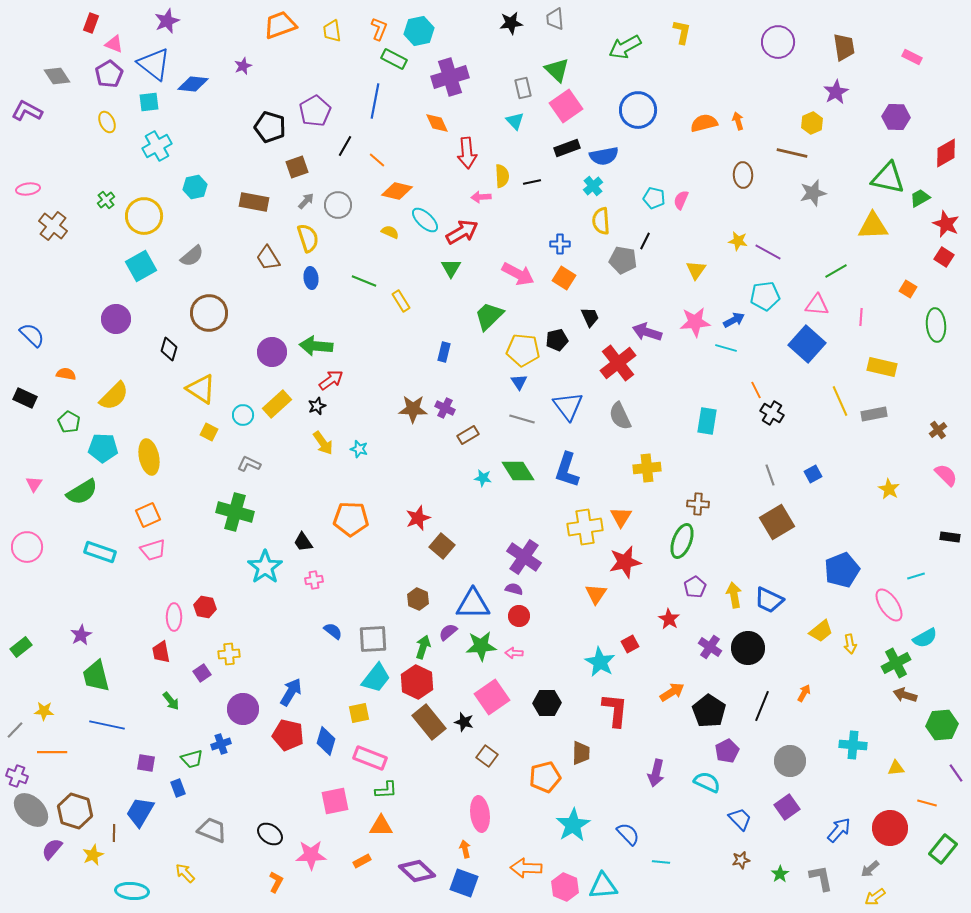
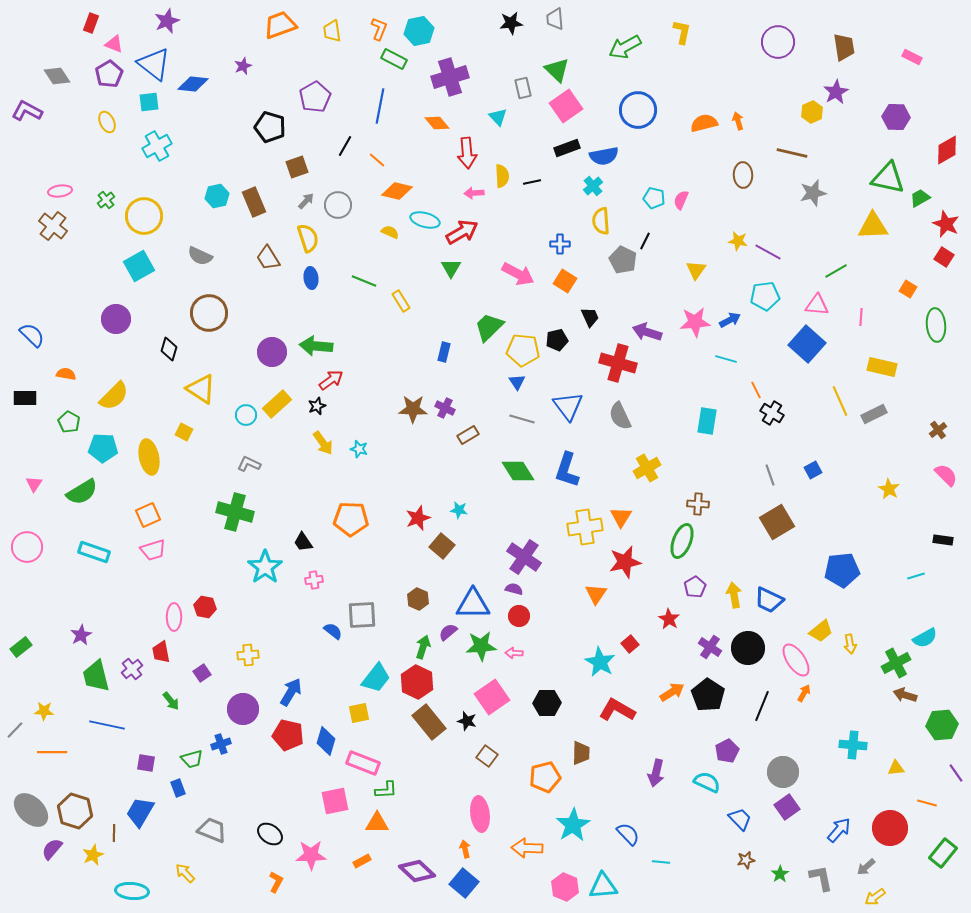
blue line at (375, 101): moved 5 px right, 5 px down
purple pentagon at (315, 111): moved 14 px up
cyan triangle at (515, 121): moved 17 px left, 4 px up
orange diamond at (437, 123): rotated 15 degrees counterclockwise
yellow hexagon at (812, 123): moved 11 px up
red diamond at (946, 153): moved 1 px right, 3 px up
cyan hexagon at (195, 187): moved 22 px right, 9 px down
pink ellipse at (28, 189): moved 32 px right, 2 px down
pink arrow at (481, 197): moved 7 px left, 4 px up
brown rectangle at (254, 202): rotated 56 degrees clockwise
cyan ellipse at (425, 220): rotated 28 degrees counterclockwise
gray semicircle at (192, 256): moved 8 px right; rotated 65 degrees clockwise
gray pentagon at (623, 260): rotated 16 degrees clockwise
cyan square at (141, 266): moved 2 px left
orange square at (564, 278): moved 1 px right, 3 px down
green trapezoid at (489, 316): moved 11 px down
blue arrow at (734, 320): moved 4 px left
cyan line at (726, 348): moved 11 px down
red cross at (618, 363): rotated 36 degrees counterclockwise
blue triangle at (519, 382): moved 2 px left
black rectangle at (25, 398): rotated 25 degrees counterclockwise
gray rectangle at (874, 414): rotated 15 degrees counterclockwise
cyan circle at (243, 415): moved 3 px right
yellow square at (209, 432): moved 25 px left
yellow cross at (647, 468): rotated 24 degrees counterclockwise
blue square at (813, 474): moved 4 px up
cyan star at (483, 478): moved 24 px left, 32 px down
black rectangle at (950, 537): moved 7 px left, 3 px down
cyan rectangle at (100, 552): moved 6 px left
blue pentagon at (842, 570): rotated 16 degrees clockwise
pink ellipse at (889, 605): moved 93 px left, 55 px down
gray square at (373, 639): moved 11 px left, 24 px up
red square at (630, 644): rotated 12 degrees counterclockwise
yellow cross at (229, 654): moved 19 px right, 1 px down
red L-shape at (615, 710): moved 2 px right; rotated 66 degrees counterclockwise
black pentagon at (709, 711): moved 1 px left, 16 px up
black star at (464, 722): moved 3 px right, 1 px up
pink rectangle at (370, 758): moved 7 px left, 5 px down
gray circle at (790, 761): moved 7 px left, 11 px down
purple cross at (17, 776): moved 115 px right, 107 px up; rotated 30 degrees clockwise
orange triangle at (381, 826): moved 4 px left, 3 px up
green rectangle at (943, 849): moved 4 px down
brown star at (741, 860): moved 5 px right
orange arrow at (526, 868): moved 1 px right, 20 px up
gray arrow at (870, 869): moved 4 px left, 2 px up
blue square at (464, 883): rotated 20 degrees clockwise
